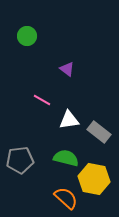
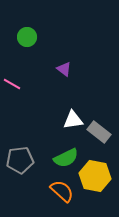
green circle: moved 1 px down
purple triangle: moved 3 px left
pink line: moved 30 px left, 16 px up
white triangle: moved 4 px right
green semicircle: rotated 140 degrees clockwise
yellow hexagon: moved 1 px right, 3 px up
orange semicircle: moved 4 px left, 7 px up
